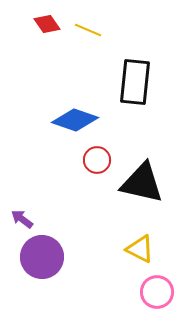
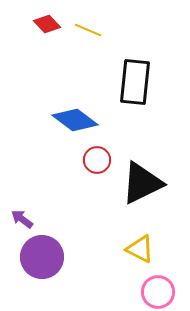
red diamond: rotated 8 degrees counterclockwise
blue diamond: rotated 18 degrees clockwise
black triangle: rotated 39 degrees counterclockwise
pink circle: moved 1 px right
